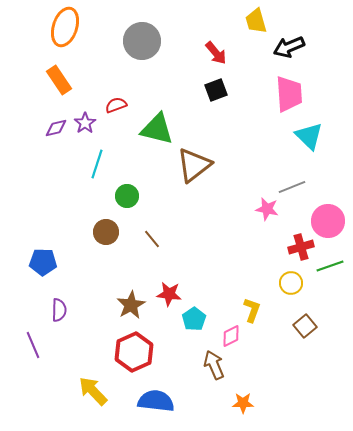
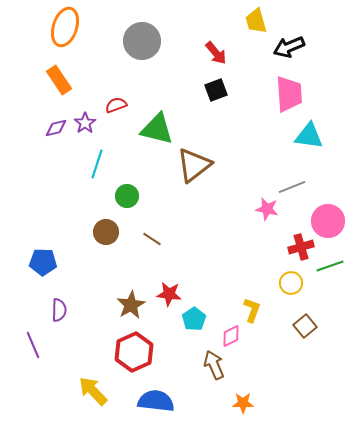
cyan triangle: rotated 36 degrees counterclockwise
brown line: rotated 18 degrees counterclockwise
